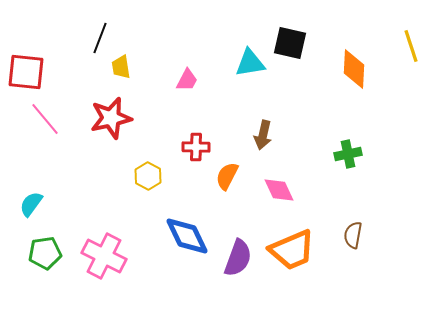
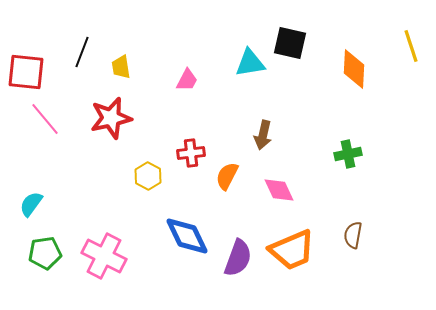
black line: moved 18 px left, 14 px down
red cross: moved 5 px left, 6 px down; rotated 8 degrees counterclockwise
